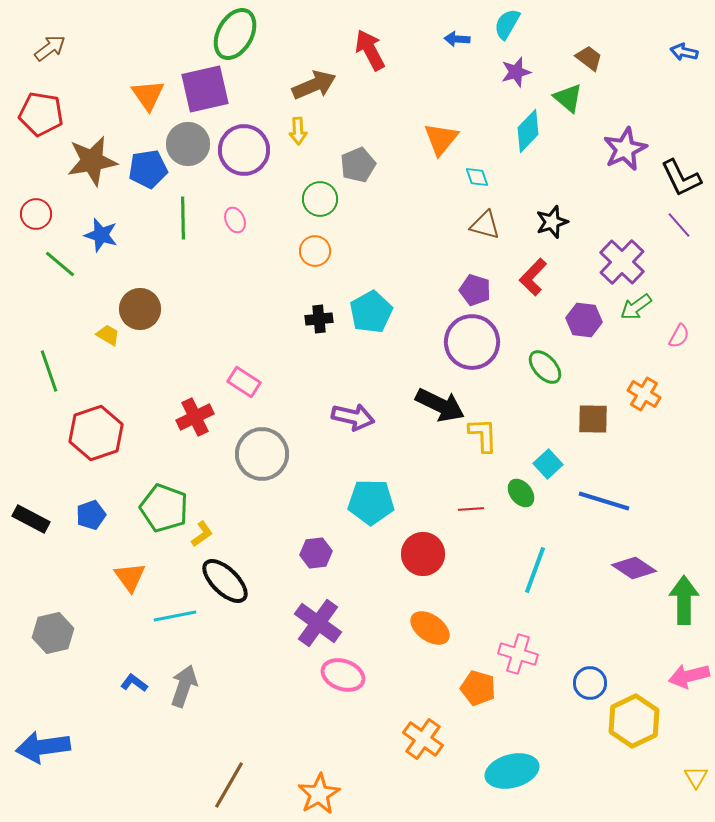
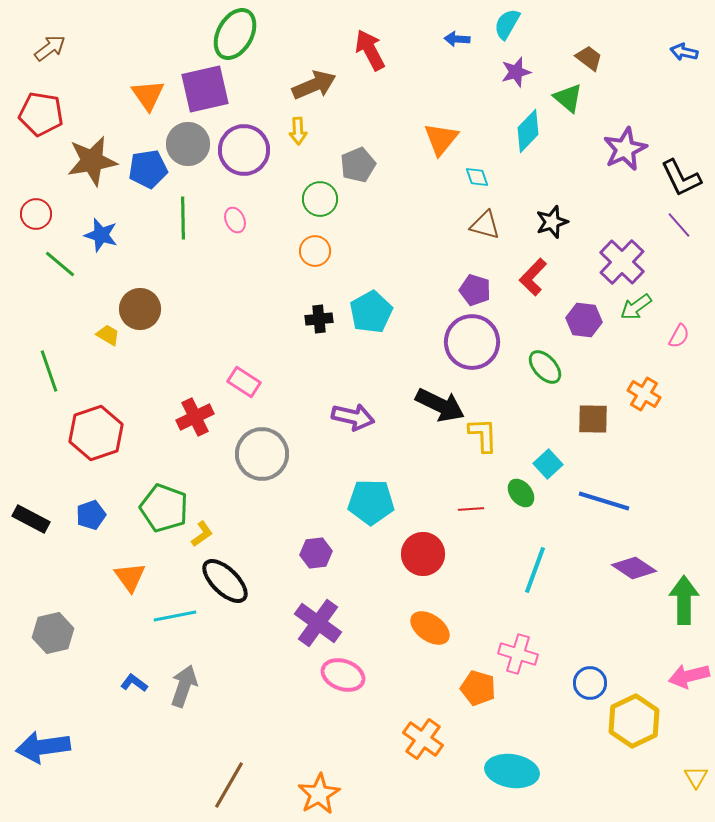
cyan ellipse at (512, 771): rotated 24 degrees clockwise
